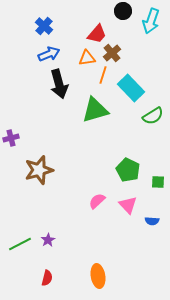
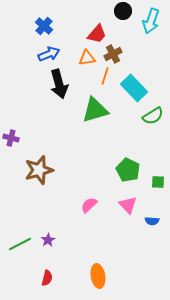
brown cross: moved 1 px right, 1 px down; rotated 12 degrees clockwise
orange line: moved 2 px right, 1 px down
cyan rectangle: moved 3 px right
purple cross: rotated 28 degrees clockwise
pink semicircle: moved 8 px left, 4 px down
